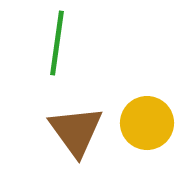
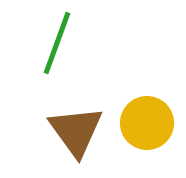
green line: rotated 12 degrees clockwise
